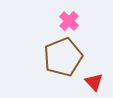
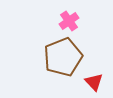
pink cross: rotated 12 degrees clockwise
